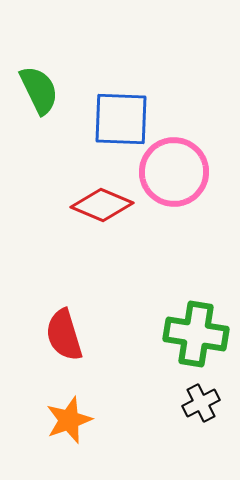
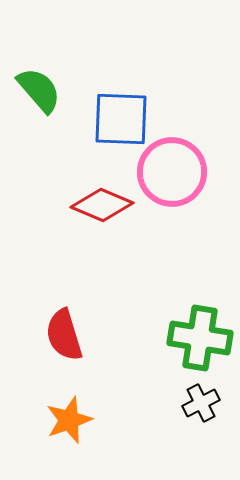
green semicircle: rotated 15 degrees counterclockwise
pink circle: moved 2 px left
green cross: moved 4 px right, 4 px down
